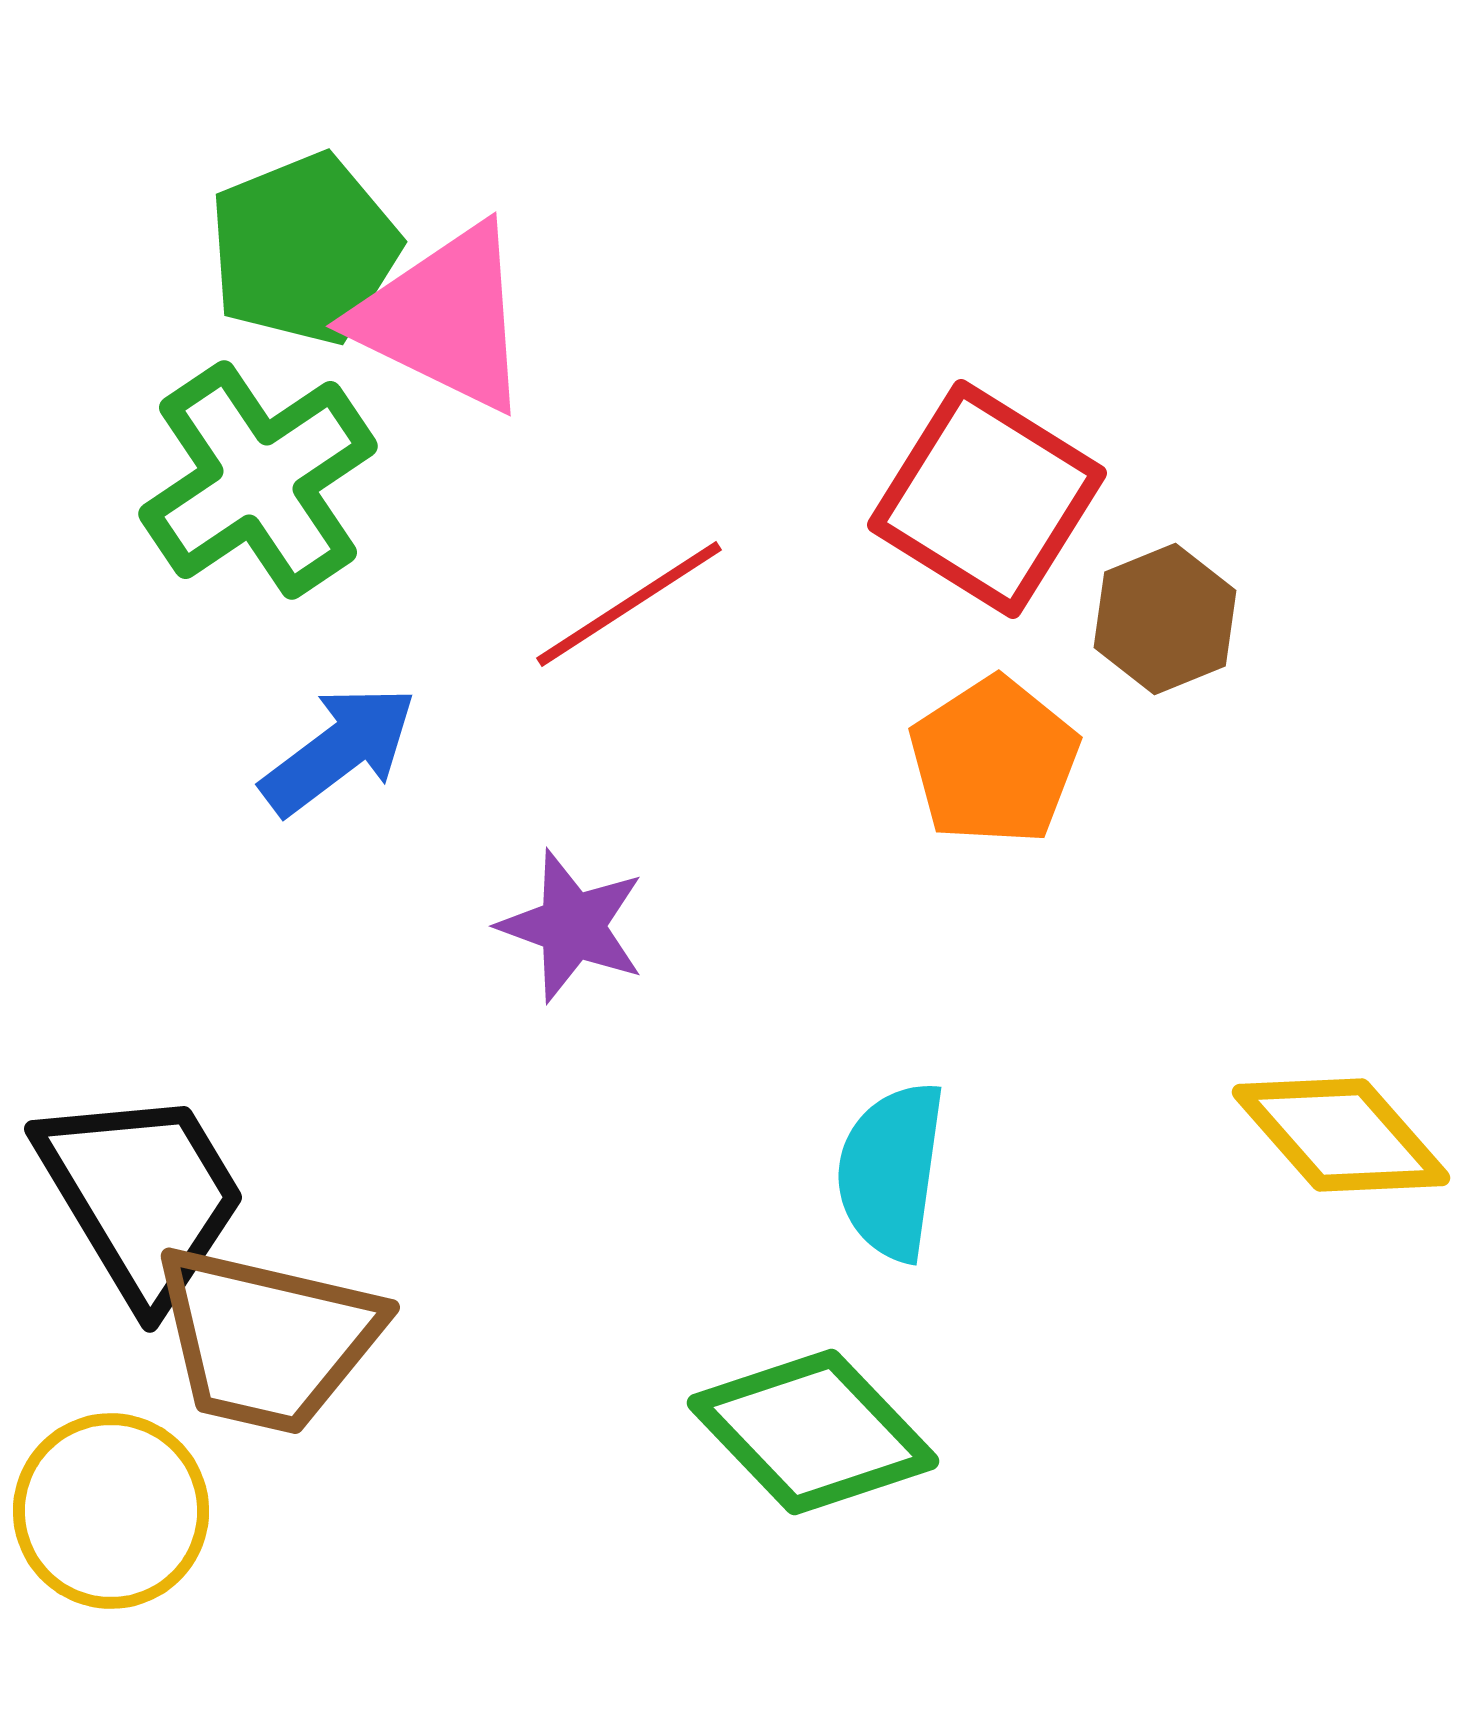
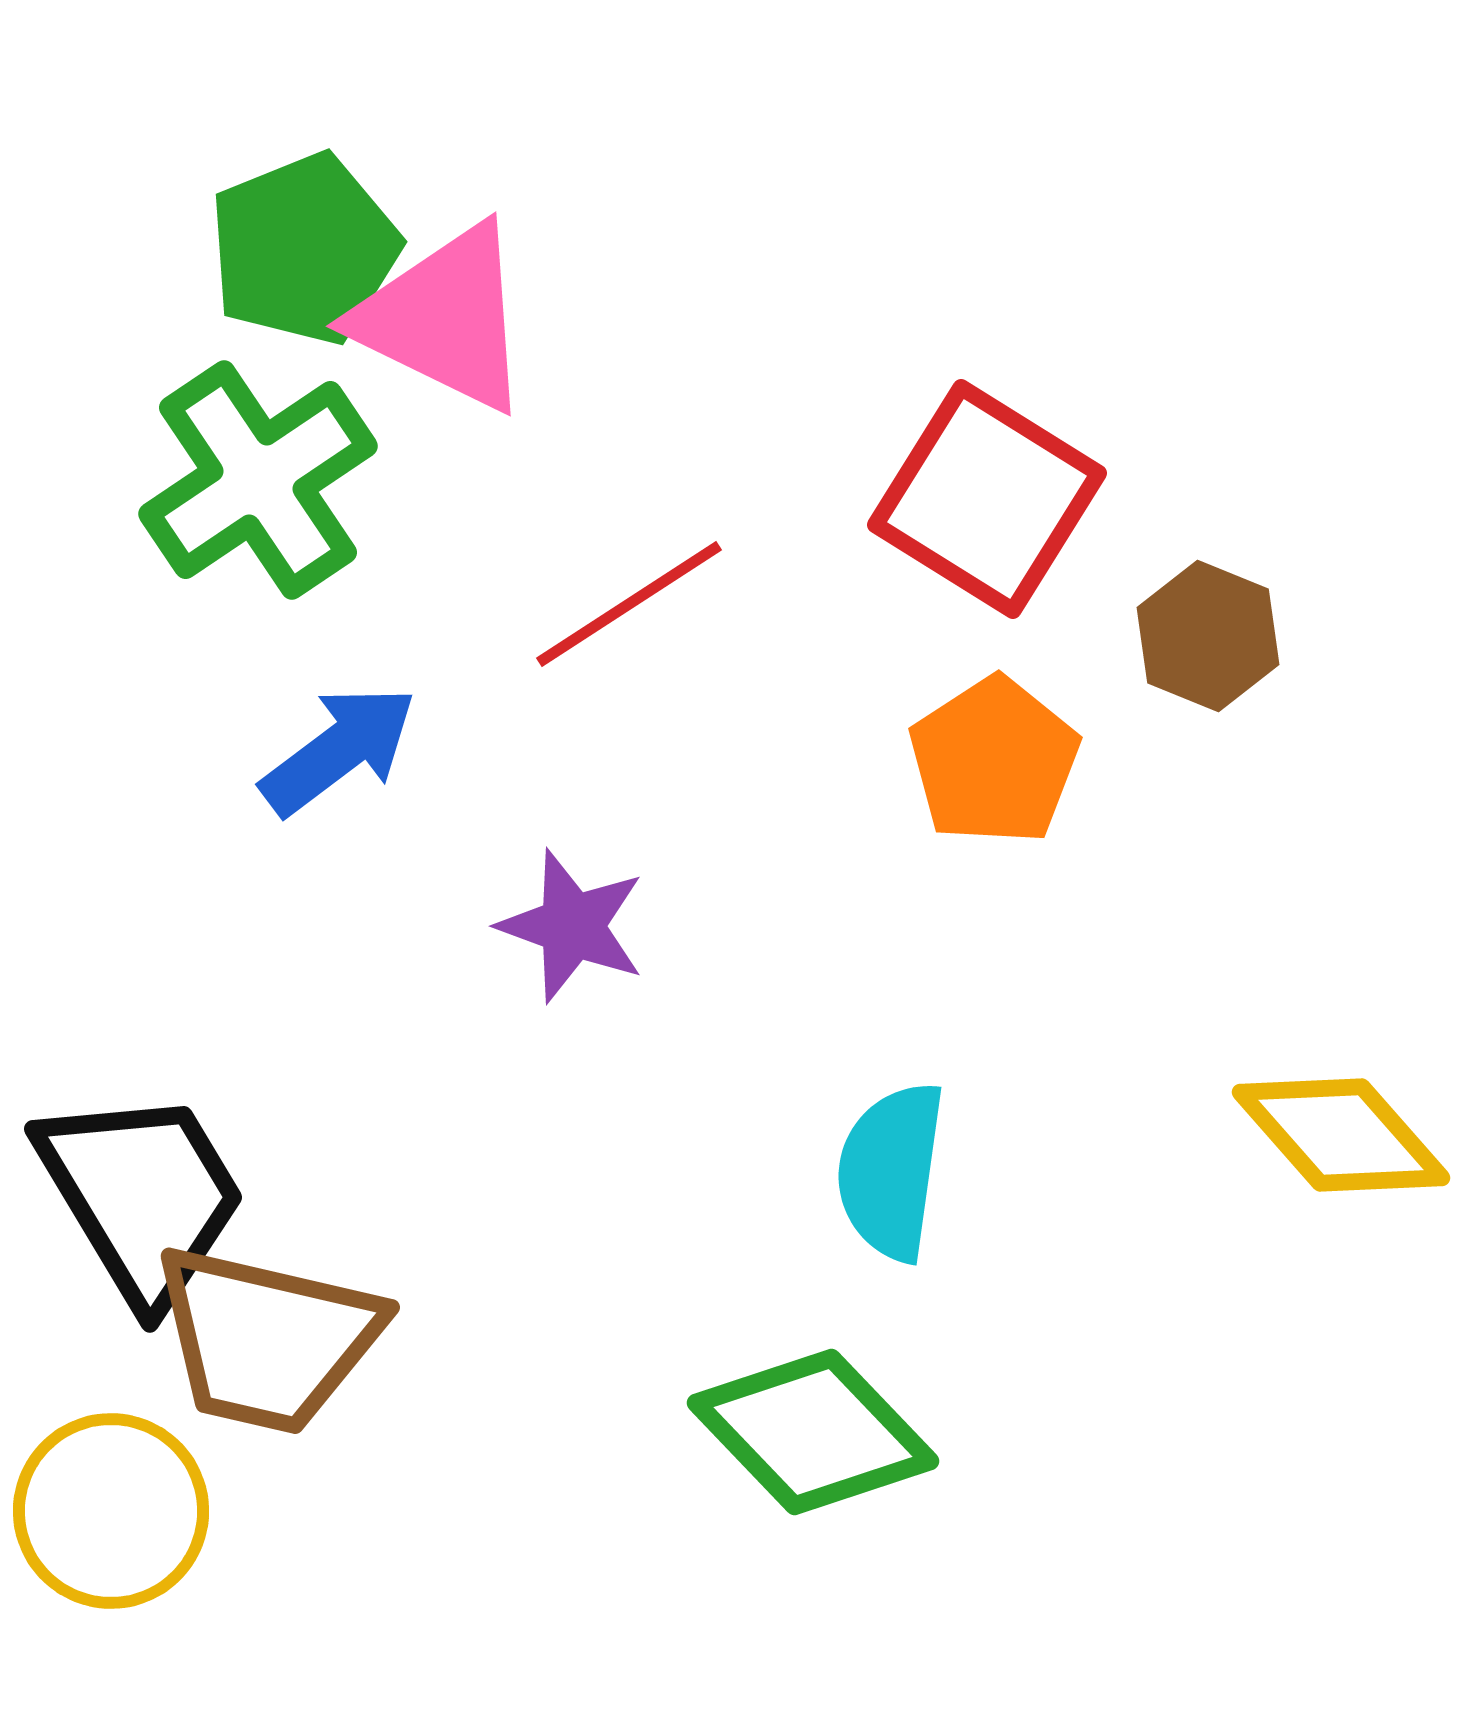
brown hexagon: moved 43 px right, 17 px down; rotated 16 degrees counterclockwise
